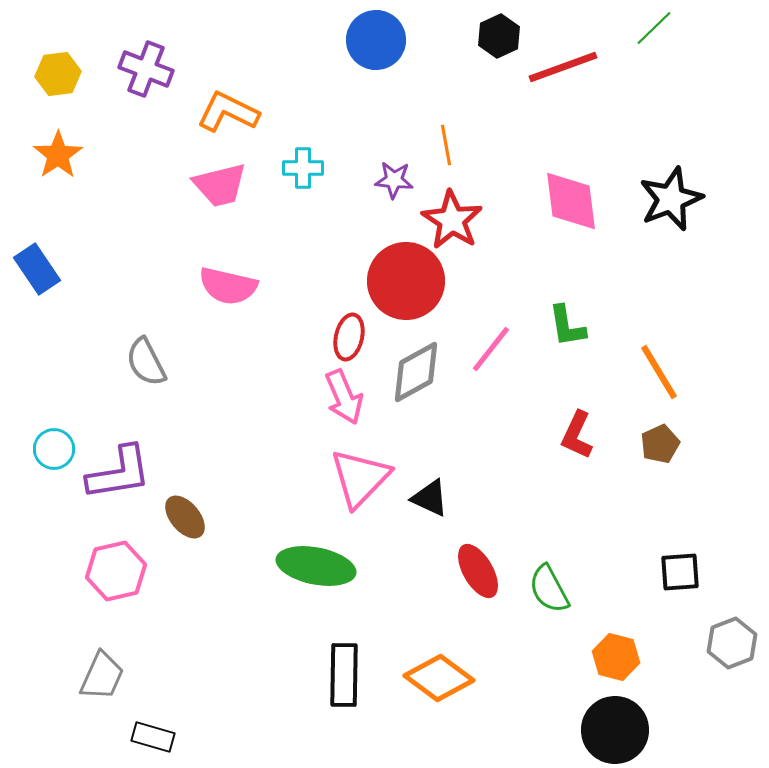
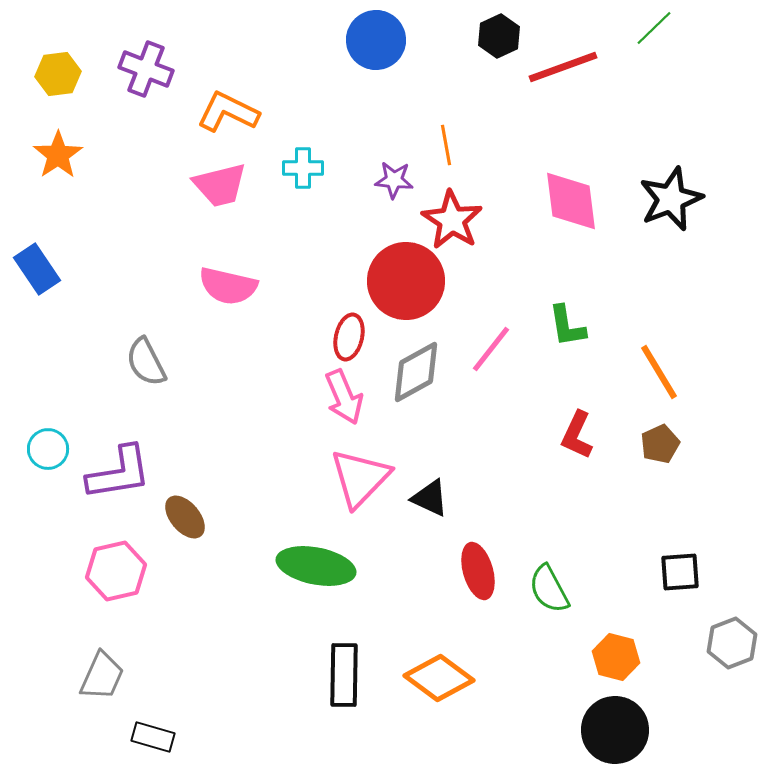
cyan circle at (54, 449): moved 6 px left
red ellipse at (478, 571): rotated 14 degrees clockwise
